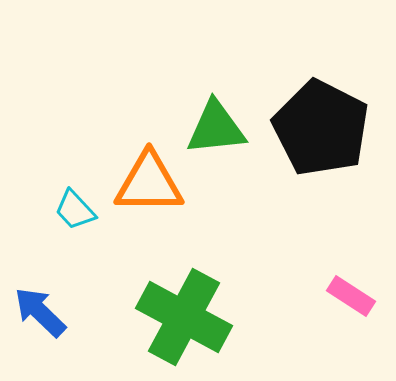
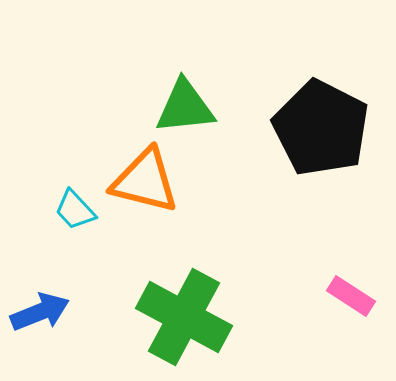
green triangle: moved 31 px left, 21 px up
orange triangle: moved 4 px left, 2 px up; rotated 14 degrees clockwise
blue arrow: rotated 114 degrees clockwise
